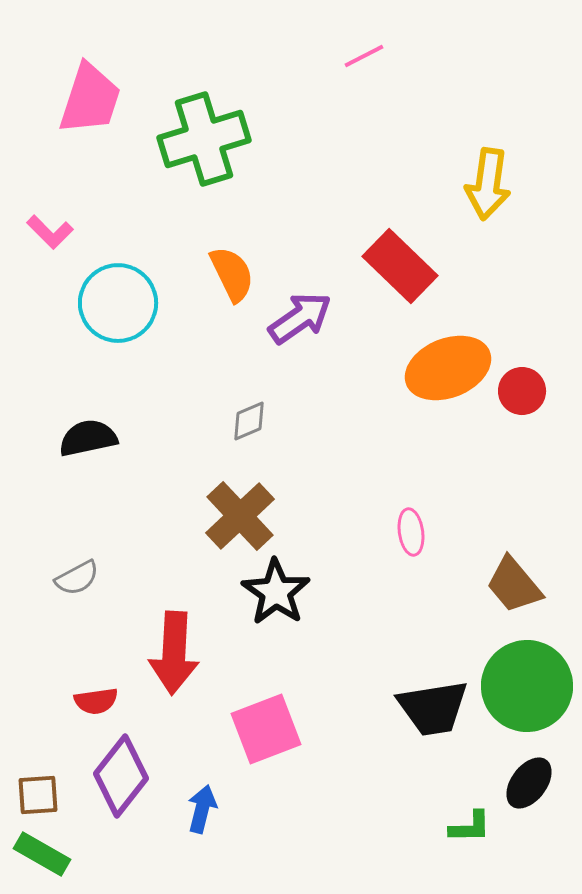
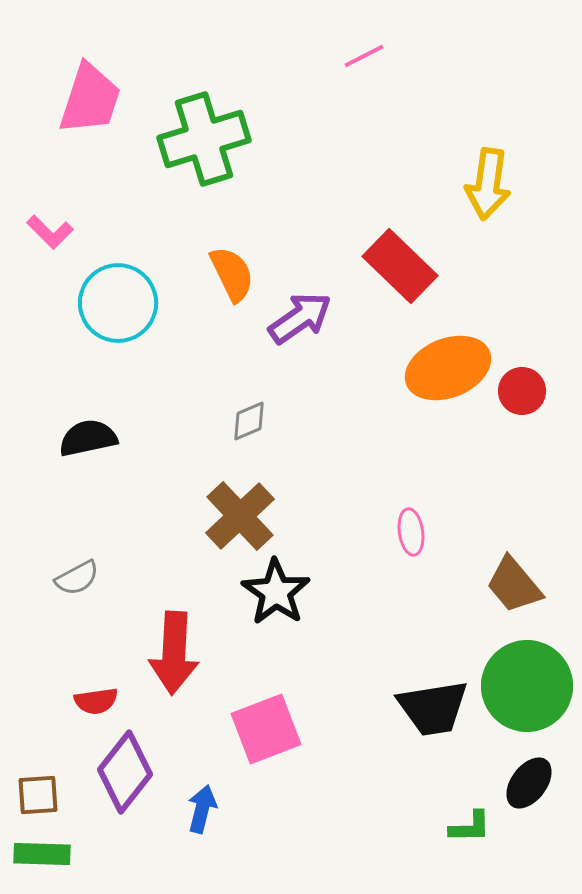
purple diamond: moved 4 px right, 4 px up
green rectangle: rotated 28 degrees counterclockwise
